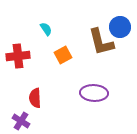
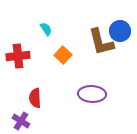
blue circle: moved 4 px down
orange square: rotated 18 degrees counterclockwise
purple ellipse: moved 2 px left, 1 px down
